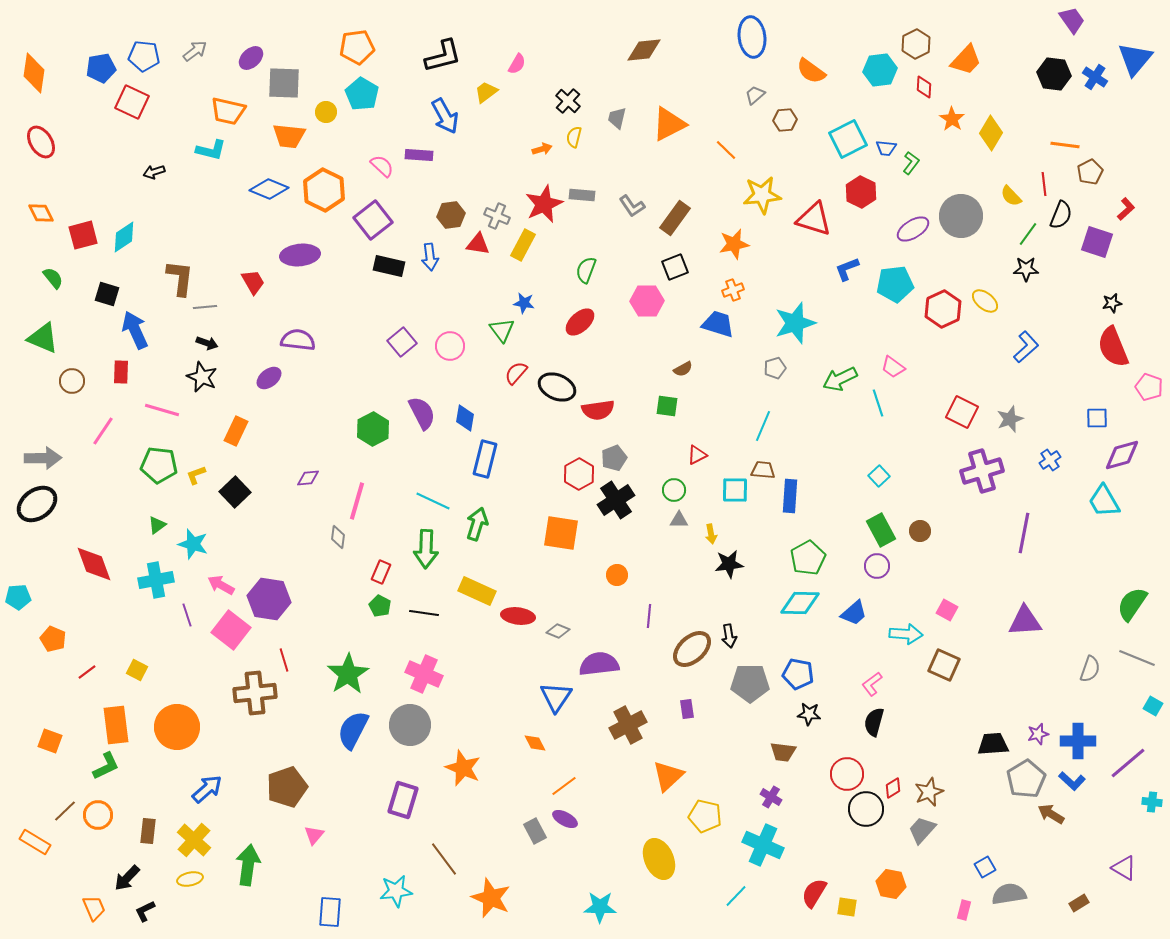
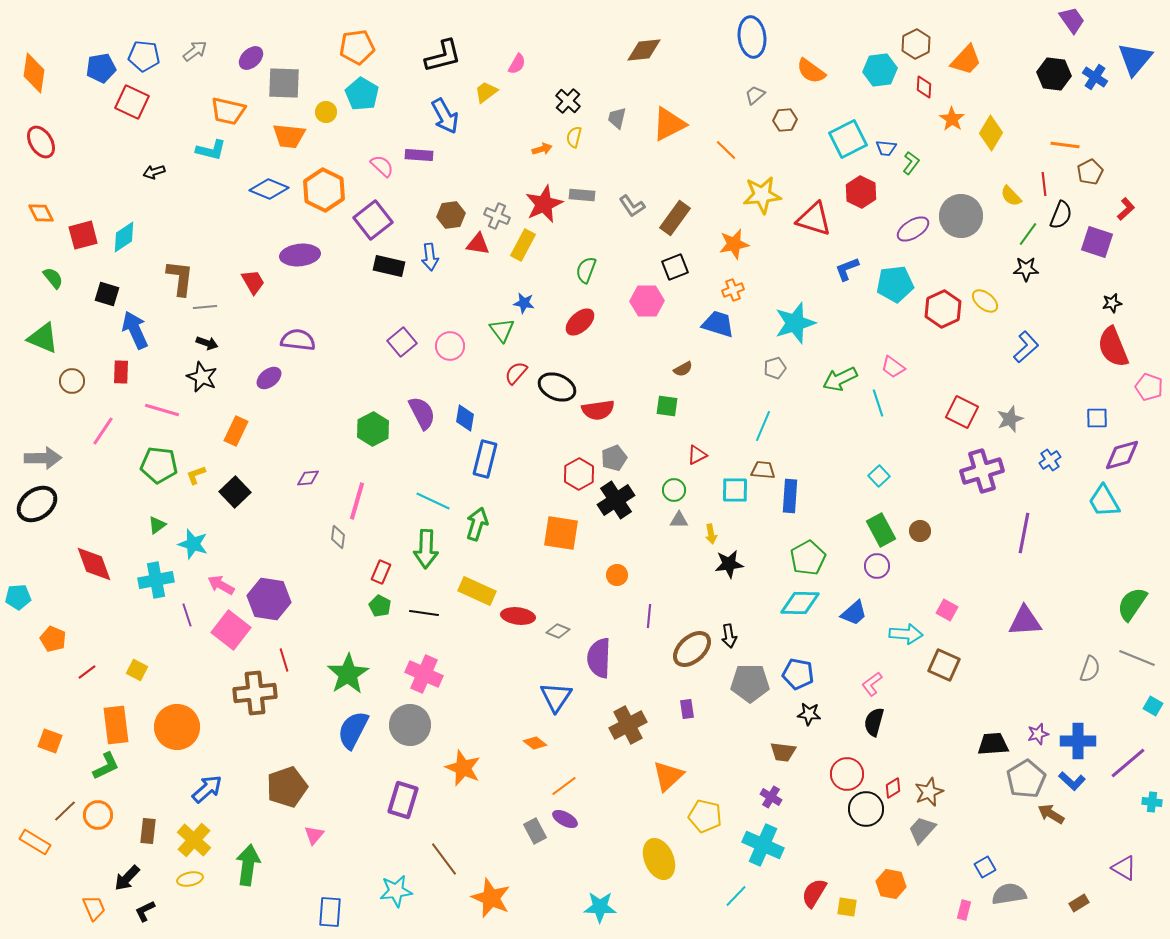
purple semicircle at (599, 664): moved 6 px up; rotated 81 degrees counterclockwise
orange diamond at (535, 743): rotated 25 degrees counterclockwise
